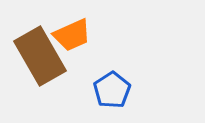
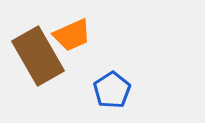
brown rectangle: moved 2 px left
